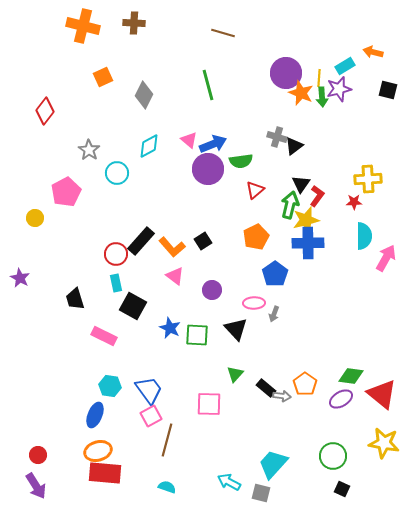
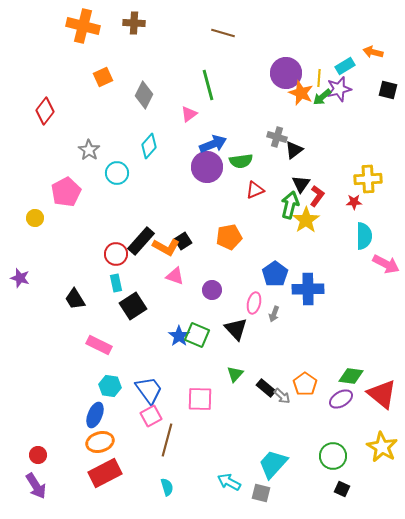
green arrow at (322, 97): rotated 54 degrees clockwise
pink triangle at (189, 140): moved 26 px up; rotated 42 degrees clockwise
cyan diamond at (149, 146): rotated 20 degrees counterclockwise
black triangle at (294, 146): moved 4 px down
purple circle at (208, 169): moved 1 px left, 2 px up
red triangle at (255, 190): rotated 18 degrees clockwise
yellow star at (306, 220): rotated 20 degrees counterclockwise
orange pentagon at (256, 237): moved 27 px left; rotated 15 degrees clockwise
black square at (203, 241): moved 20 px left
blue cross at (308, 243): moved 46 px down
orange L-shape at (172, 247): moved 6 px left; rotated 20 degrees counterclockwise
pink arrow at (386, 258): moved 6 px down; rotated 88 degrees clockwise
pink triangle at (175, 276): rotated 18 degrees counterclockwise
purple star at (20, 278): rotated 12 degrees counterclockwise
black trapezoid at (75, 299): rotated 15 degrees counterclockwise
pink ellipse at (254, 303): rotated 75 degrees counterclockwise
black square at (133, 306): rotated 28 degrees clockwise
blue star at (170, 328): moved 9 px right, 8 px down; rotated 10 degrees clockwise
green square at (197, 335): rotated 20 degrees clockwise
pink rectangle at (104, 336): moved 5 px left, 9 px down
gray arrow at (282, 396): rotated 36 degrees clockwise
pink square at (209, 404): moved 9 px left, 5 px up
yellow star at (384, 443): moved 2 px left, 4 px down; rotated 20 degrees clockwise
orange ellipse at (98, 451): moved 2 px right, 9 px up
red rectangle at (105, 473): rotated 32 degrees counterclockwise
cyan semicircle at (167, 487): rotated 54 degrees clockwise
